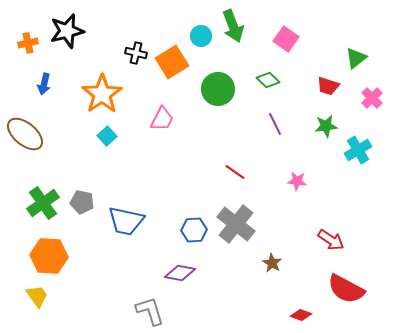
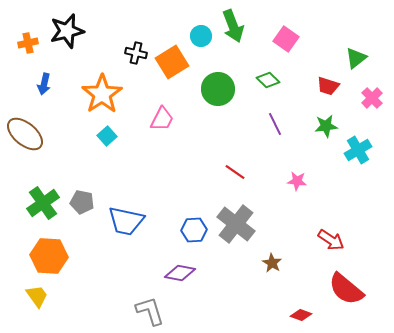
red semicircle: rotated 12 degrees clockwise
